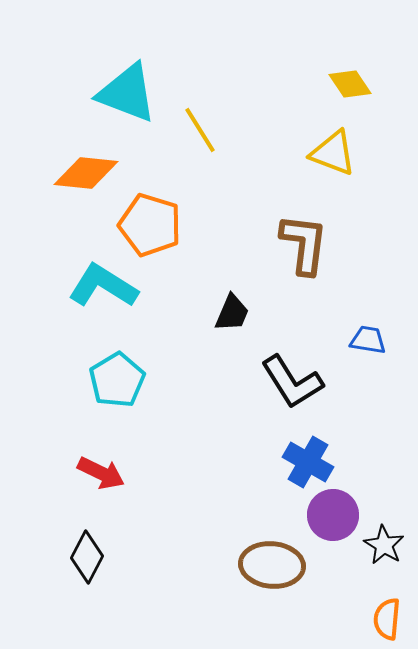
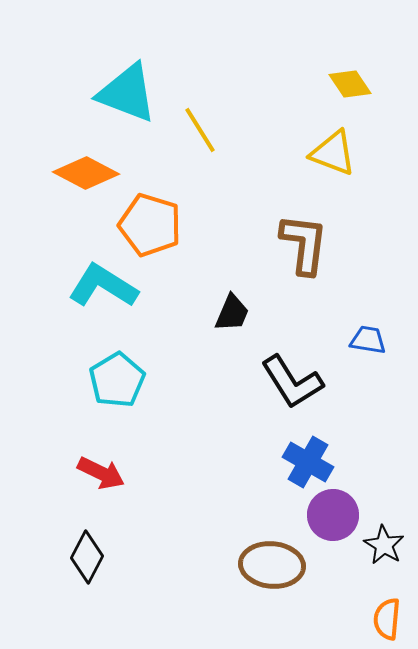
orange diamond: rotated 22 degrees clockwise
